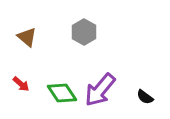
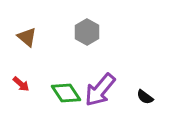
gray hexagon: moved 3 px right
green diamond: moved 4 px right
